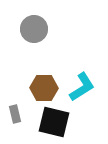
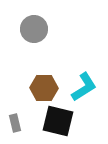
cyan L-shape: moved 2 px right
gray rectangle: moved 9 px down
black square: moved 4 px right, 1 px up
